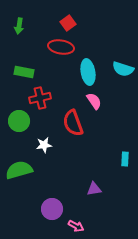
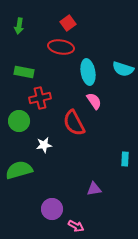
red semicircle: moved 1 px right; rotated 8 degrees counterclockwise
